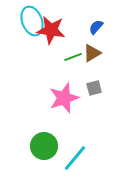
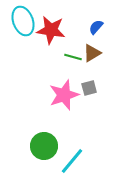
cyan ellipse: moved 9 px left
green line: rotated 36 degrees clockwise
gray square: moved 5 px left
pink star: moved 3 px up
cyan line: moved 3 px left, 3 px down
